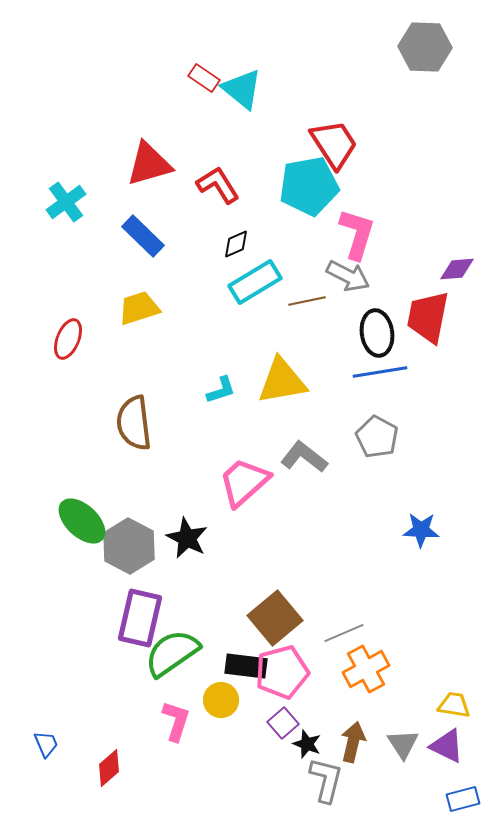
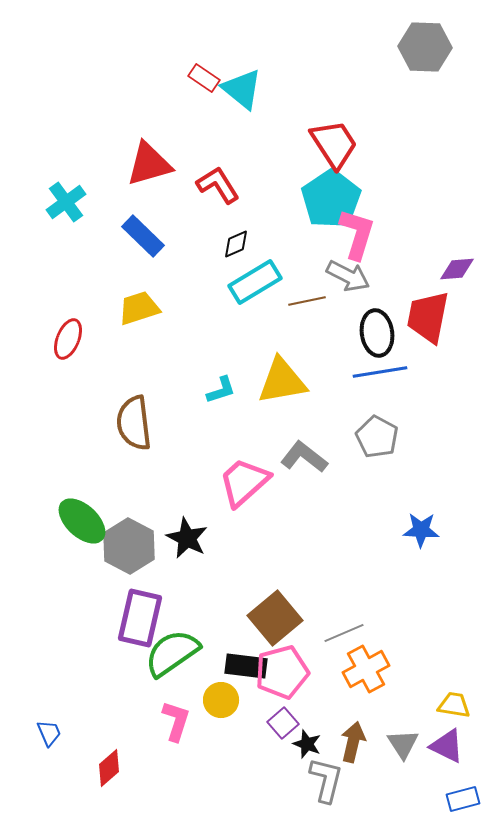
cyan pentagon at (309, 186): moved 22 px right, 13 px down; rotated 24 degrees counterclockwise
blue trapezoid at (46, 744): moved 3 px right, 11 px up
